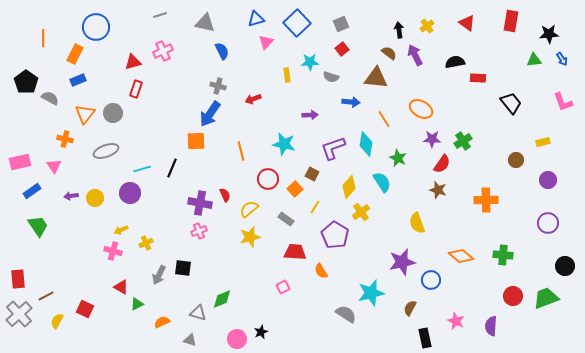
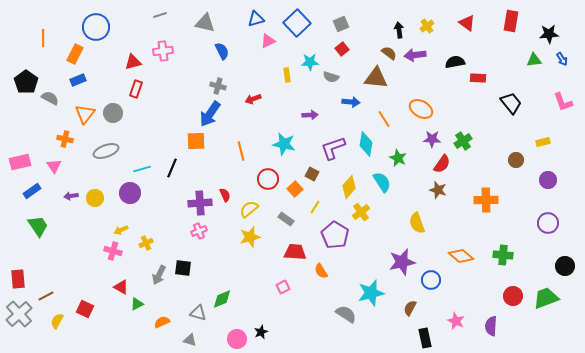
pink triangle at (266, 42): moved 2 px right, 1 px up; rotated 21 degrees clockwise
pink cross at (163, 51): rotated 18 degrees clockwise
purple arrow at (415, 55): rotated 70 degrees counterclockwise
purple cross at (200, 203): rotated 15 degrees counterclockwise
